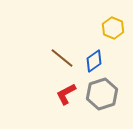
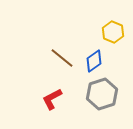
yellow hexagon: moved 4 px down
red L-shape: moved 14 px left, 5 px down
